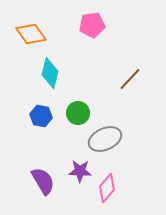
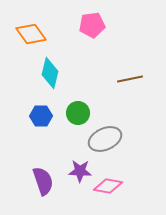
brown line: rotated 35 degrees clockwise
blue hexagon: rotated 10 degrees counterclockwise
purple semicircle: rotated 12 degrees clockwise
pink diamond: moved 1 px right, 2 px up; rotated 60 degrees clockwise
